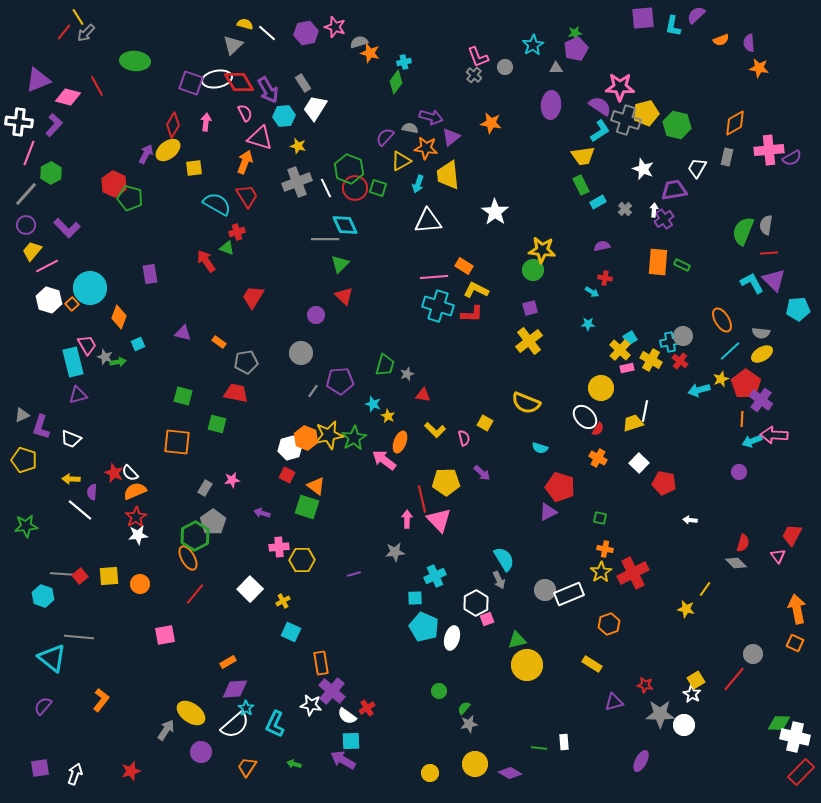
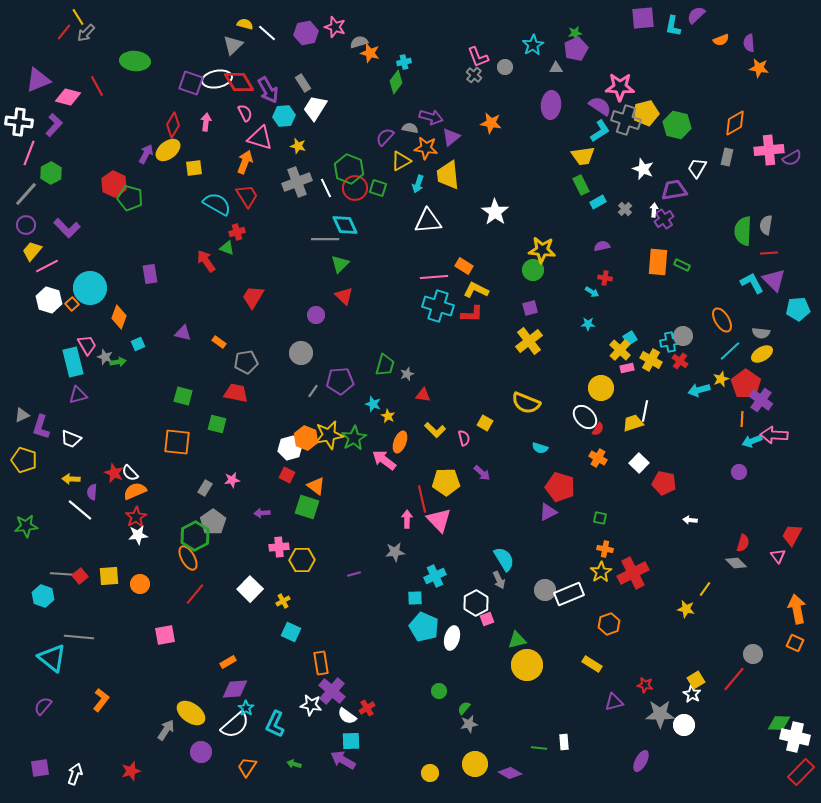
green semicircle at (743, 231): rotated 20 degrees counterclockwise
purple arrow at (262, 513): rotated 21 degrees counterclockwise
